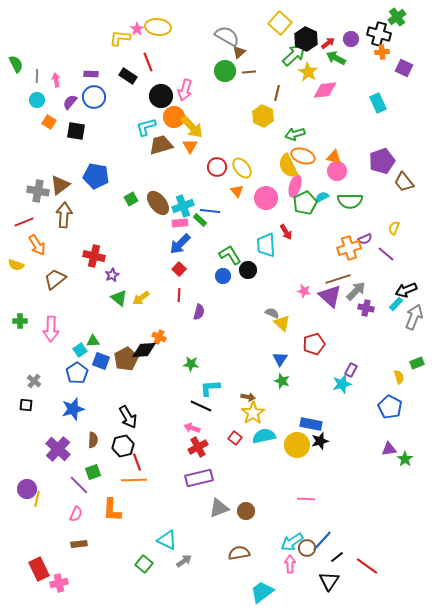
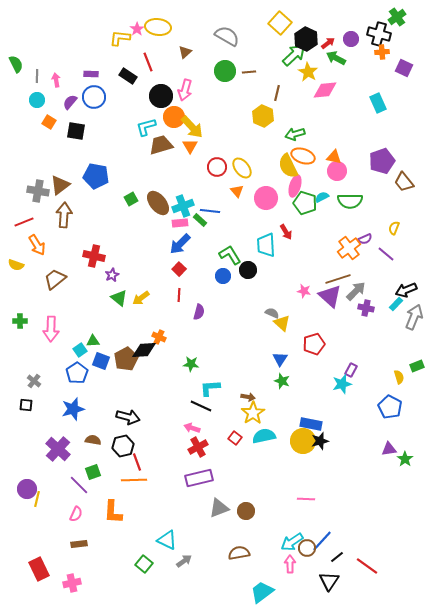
brown triangle at (239, 52): moved 54 px left
green pentagon at (305, 203): rotated 30 degrees counterclockwise
orange cross at (349, 248): rotated 20 degrees counterclockwise
green rectangle at (417, 363): moved 3 px down
black arrow at (128, 417): rotated 45 degrees counterclockwise
brown semicircle at (93, 440): rotated 84 degrees counterclockwise
yellow circle at (297, 445): moved 6 px right, 4 px up
orange L-shape at (112, 510): moved 1 px right, 2 px down
pink cross at (59, 583): moved 13 px right
